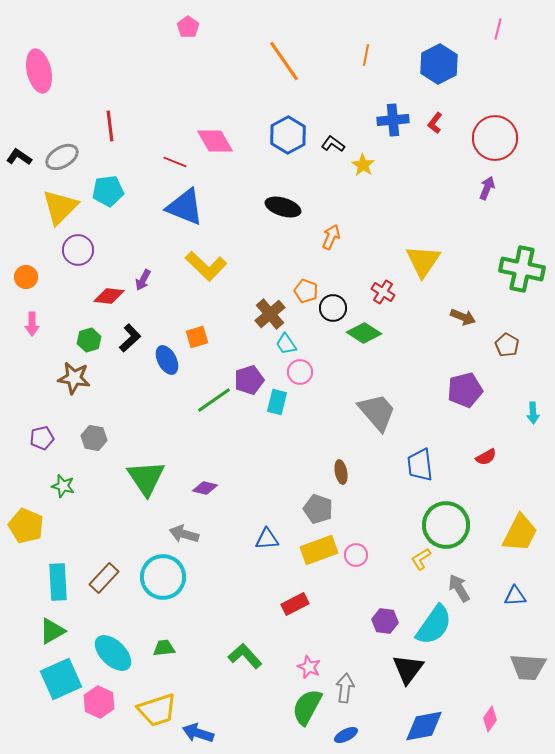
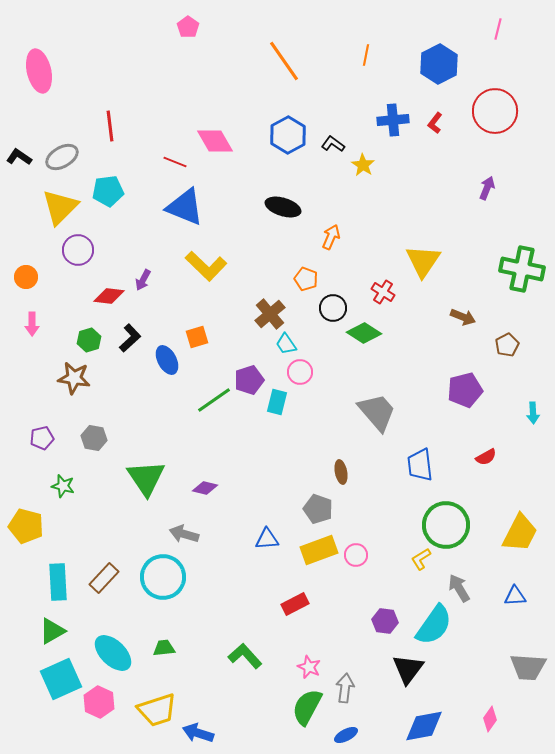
red circle at (495, 138): moved 27 px up
orange pentagon at (306, 291): moved 12 px up
brown pentagon at (507, 345): rotated 15 degrees clockwise
yellow pentagon at (26, 526): rotated 8 degrees counterclockwise
